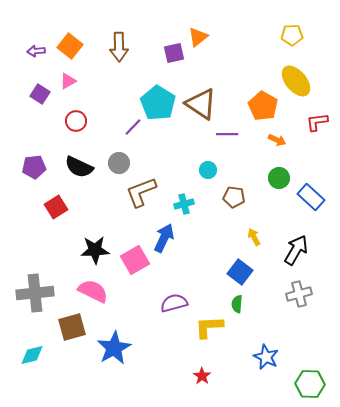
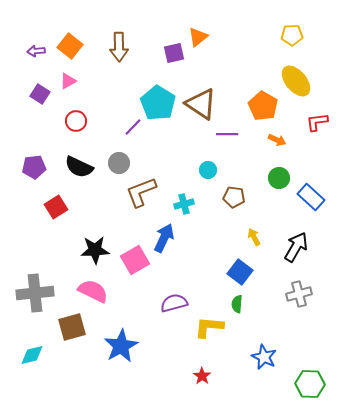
black arrow at (296, 250): moved 3 px up
yellow L-shape at (209, 327): rotated 8 degrees clockwise
blue star at (114, 348): moved 7 px right, 2 px up
blue star at (266, 357): moved 2 px left
